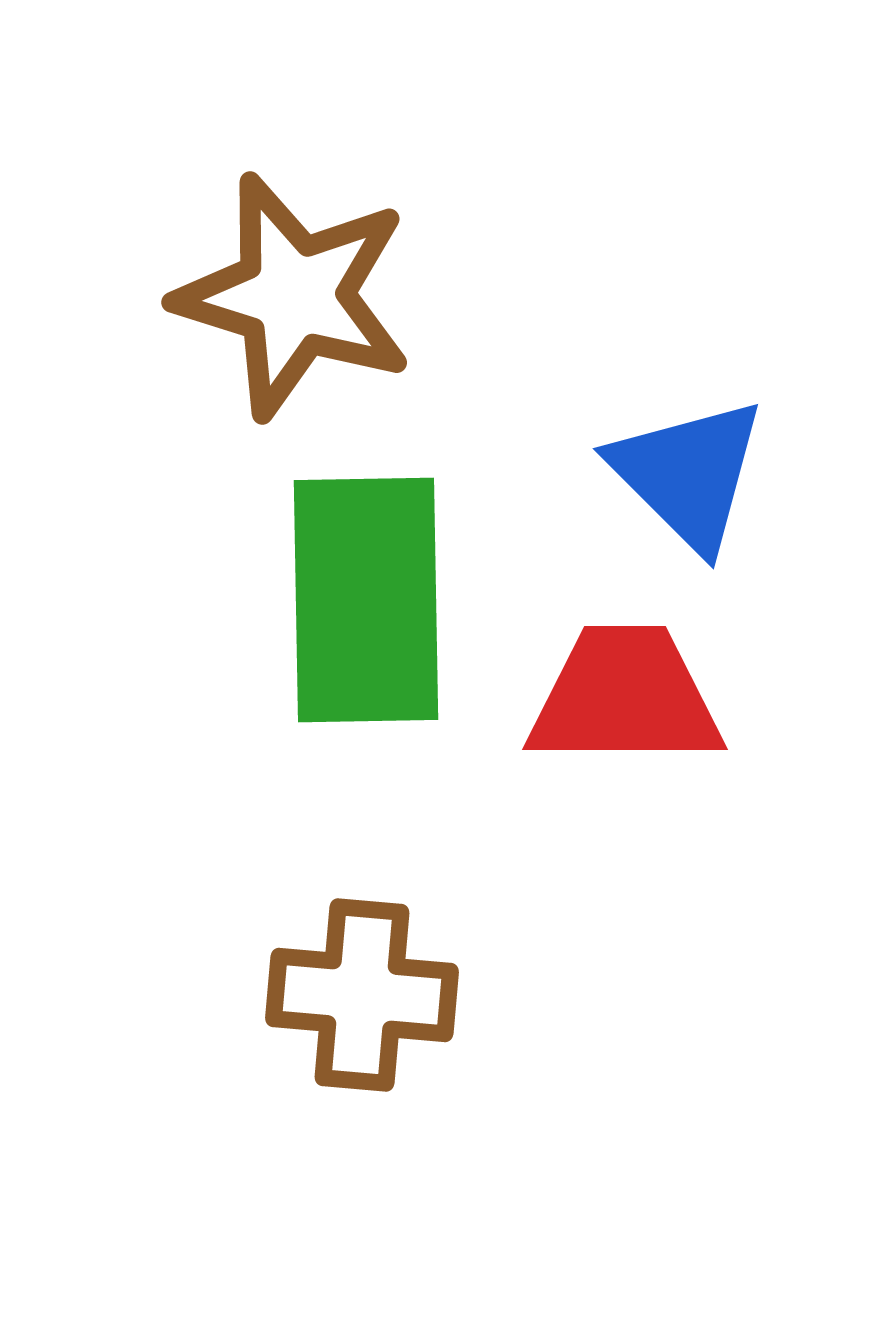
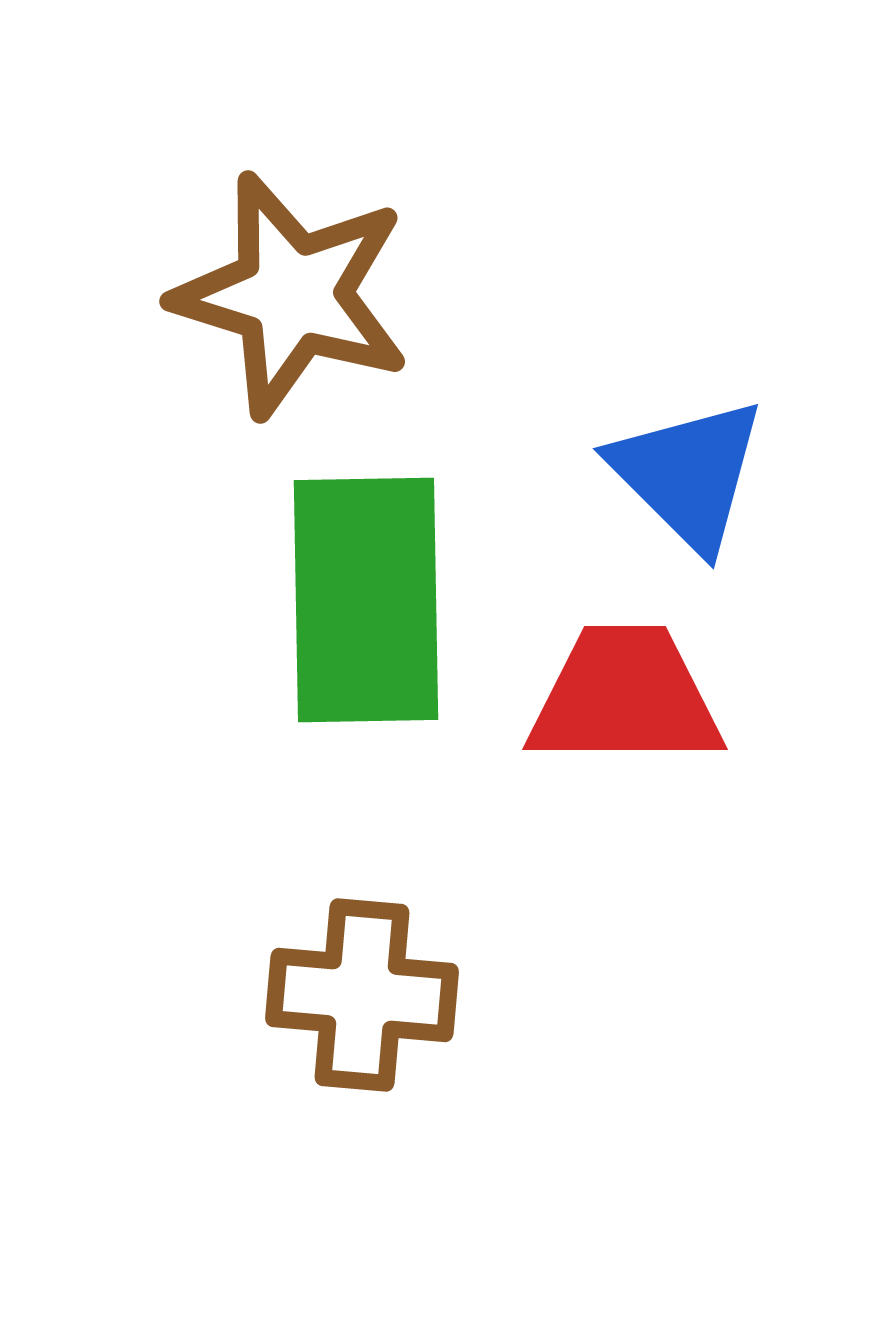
brown star: moved 2 px left, 1 px up
